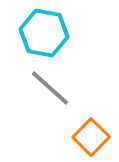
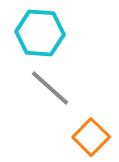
cyan hexagon: moved 4 px left; rotated 6 degrees counterclockwise
